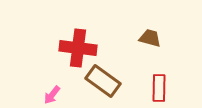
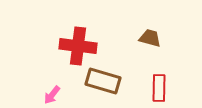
red cross: moved 2 px up
brown rectangle: rotated 20 degrees counterclockwise
